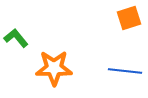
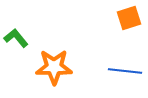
orange star: moved 1 px up
